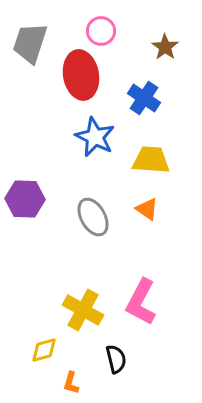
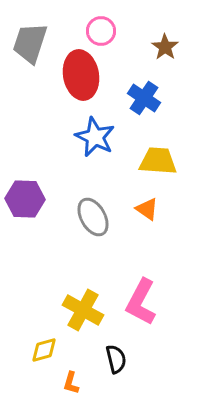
yellow trapezoid: moved 7 px right, 1 px down
